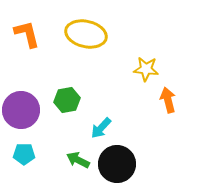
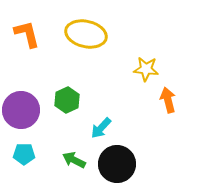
green hexagon: rotated 15 degrees counterclockwise
green arrow: moved 4 px left
